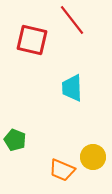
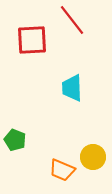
red square: rotated 16 degrees counterclockwise
